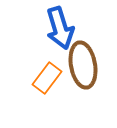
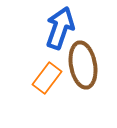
blue arrow: rotated 144 degrees counterclockwise
